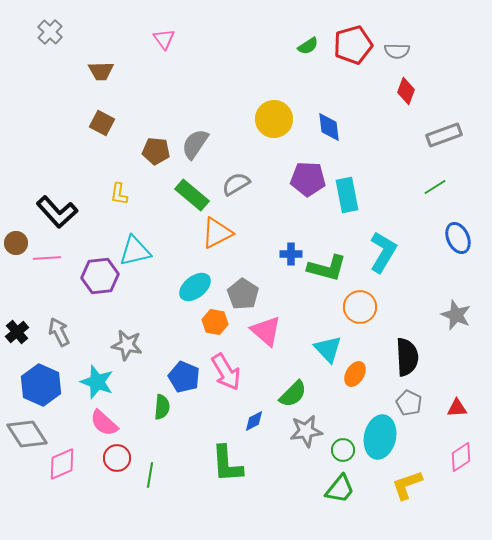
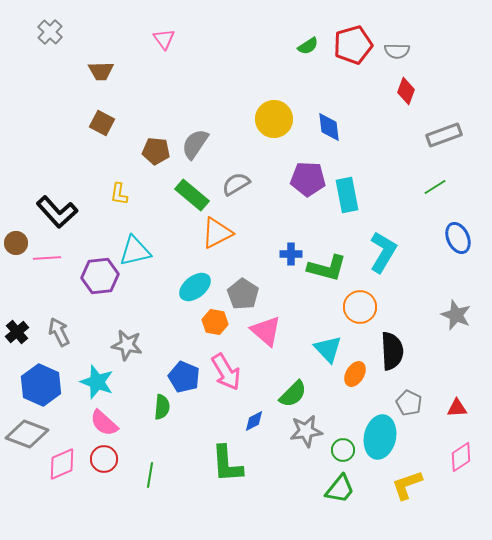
black semicircle at (407, 357): moved 15 px left, 6 px up
gray diamond at (27, 434): rotated 36 degrees counterclockwise
red circle at (117, 458): moved 13 px left, 1 px down
